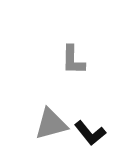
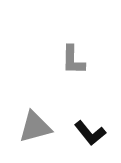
gray triangle: moved 16 px left, 3 px down
